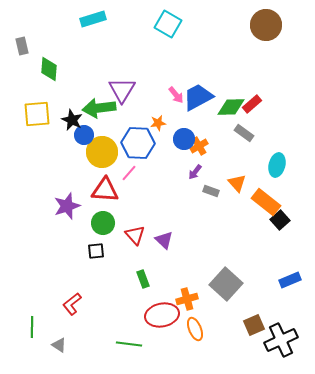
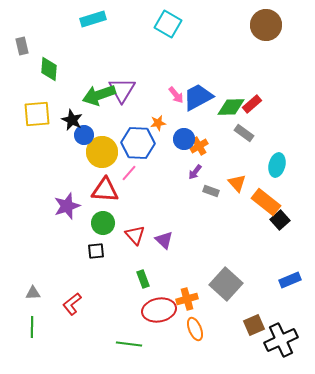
green arrow at (99, 108): moved 13 px up; rotated 12 degrees counterclockwise
red ellipse at (162, 315): moved 3 px left, 5 px up
gray triangle at (59, 345): moved 26 px left, 52 px up; rotated 35 degrees counterclockwise
